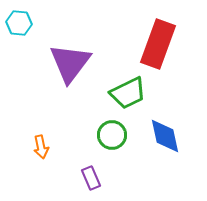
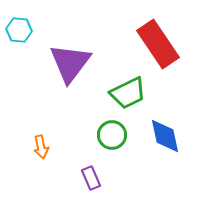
cyan hexagon: moved 7 px down
red rectangle: rotated 54 degrees counterclockwise
